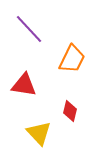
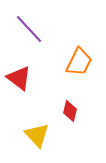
orange trapezoid: moved 7 px right, 3 px down
red triangle: moved 5 px left, 7 px up; rotated 28 degrees clockwise
yellow triangle: moved 2 px left, 2 px down
